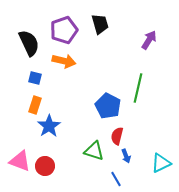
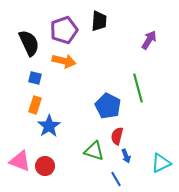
black trapezoid: moved 1 px left, 3 px up; rotated 20 degrees clockwise
green line: rotated 28 degrees counterclockwise
